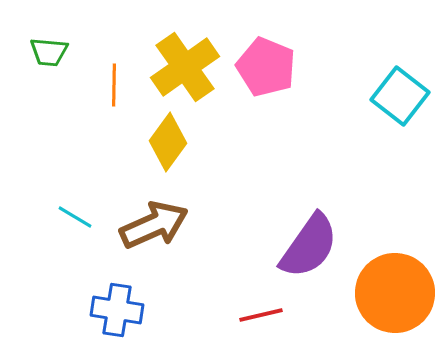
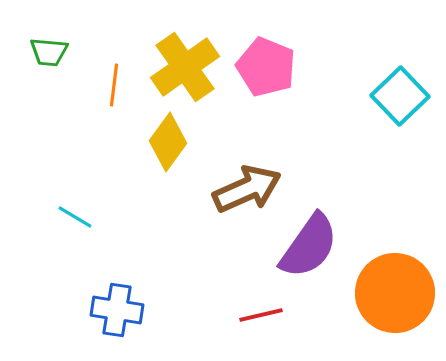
orange line: rotated 6 degrees clockwise
cyan square: rotated 8 degrees clockwise
brown arrow: moved 93 px right, 36 px up
